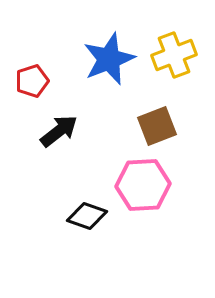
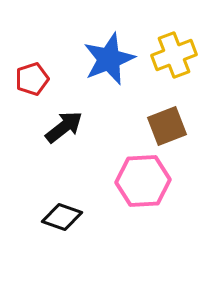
red pentagon: moved 2 px up
brown square: moved 10 px right
black arrow: moved 5 px right, 4 px up
pink hexagon: moved 4 px up
black diamond: moved 25 px left, 1 px down
